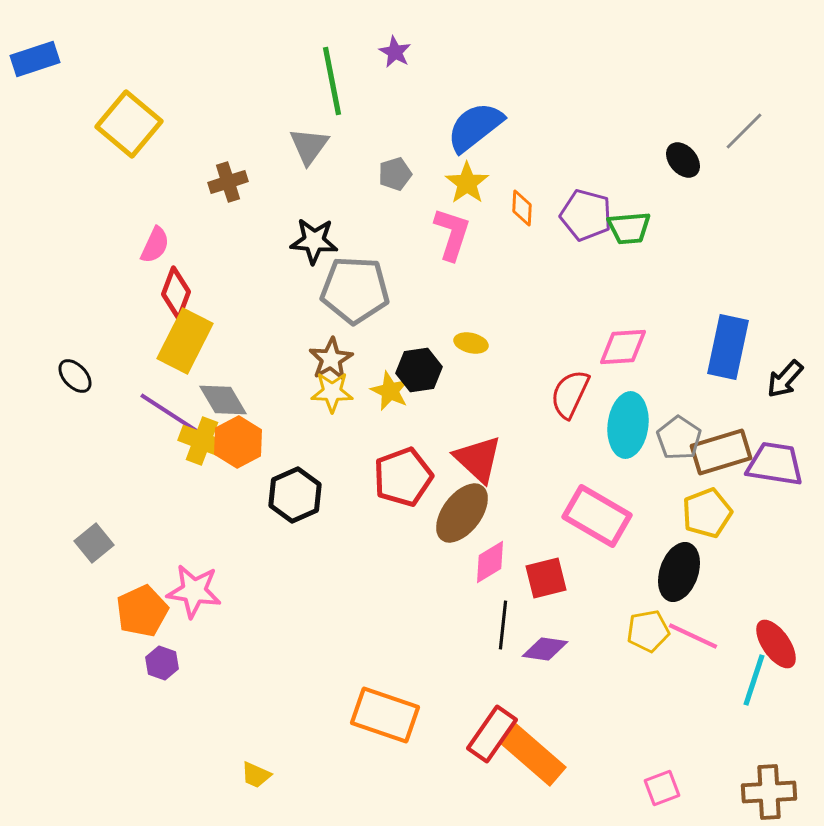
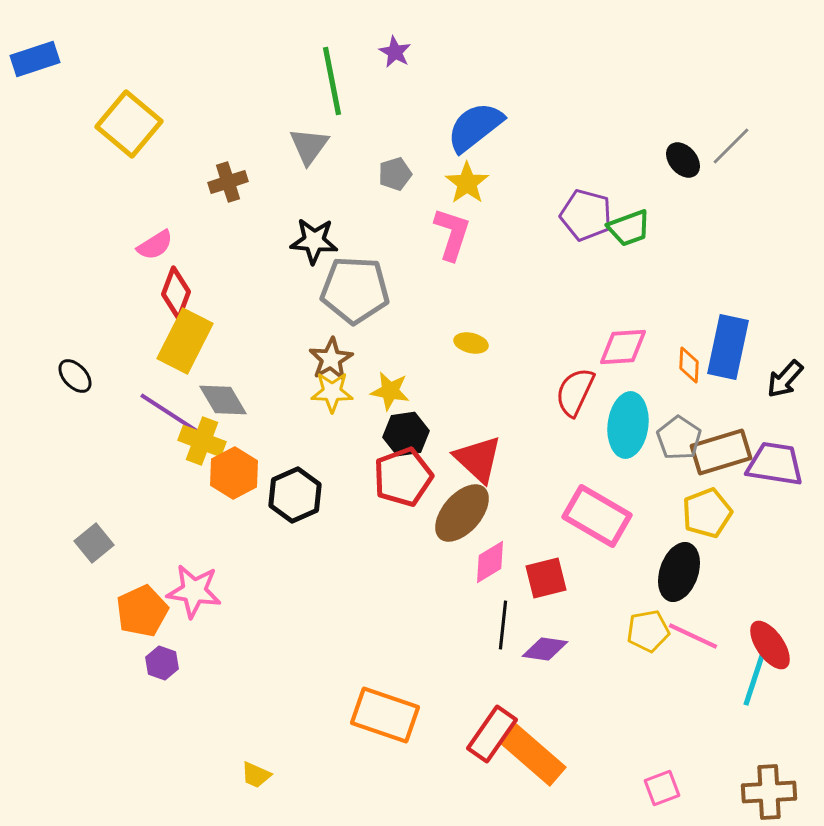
gray line at (744, 131): moved 13 px left, 15 px down
orange diamond at (522, 208): moved 167 px right, 157 px down
green trapezoid at (629, 228): rotated 15 degrees counterclockwise
pink semicircle at (155, 245): rotated 33 degrees clockwise
black hexagon at (419, 370): moved 13 px left, 64 px down
yellow star at (390, 391): rotated 15 degrees counterclockwise
red semicircle at (570, 394): moved 5 px right, 2 px up
orange hexagon at (238, 442): moved 4 px left, 31 px down
brown ellipse at (462, 513): rotated 4 degrees clockwise
red ellipse at (776, 644): moved 6 px left, 1 px down
